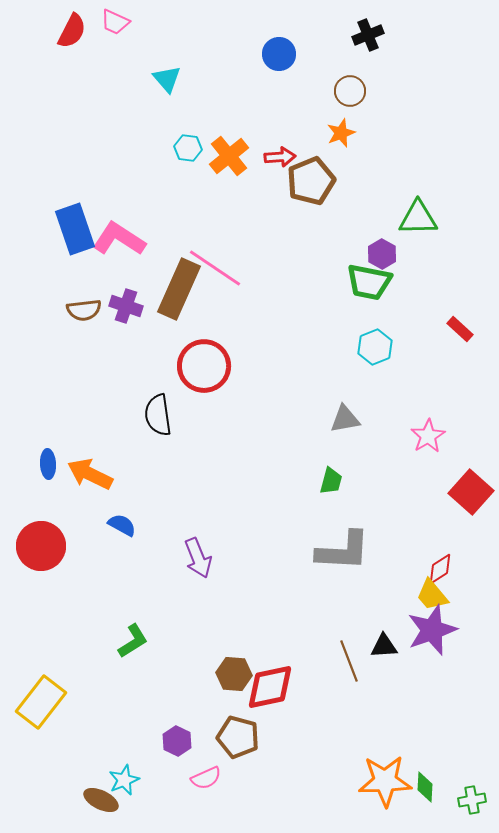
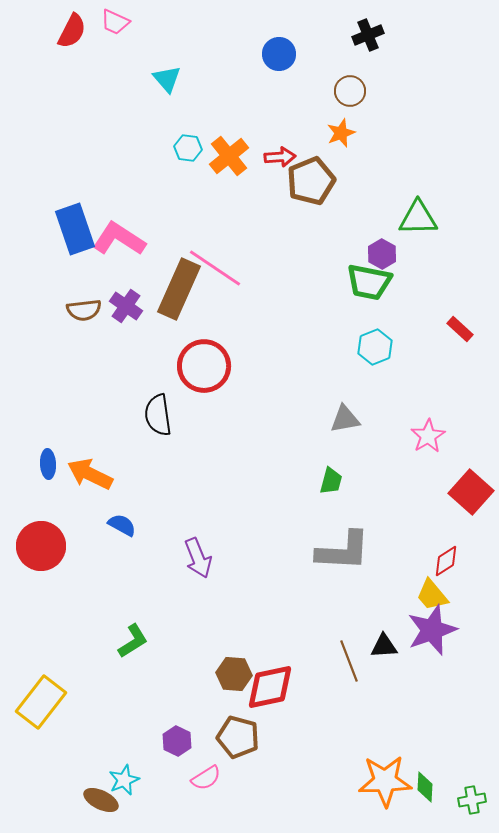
purple cross at (126, 306): rotated 16 degrees clockwise
red diamond at (440, 569): moved 6 px right, 8 px up
pink semicircle at (206, 778): rotated 8 degrees counterclockwise
